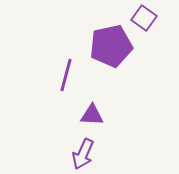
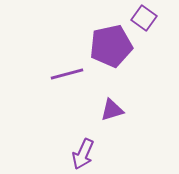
purple line: moved 1 px right, 1 px up; rotated 60 degrees clockwise
purple triangle: moved 20 px right, 5 px up; rotated 20 degrees counterclockwise
